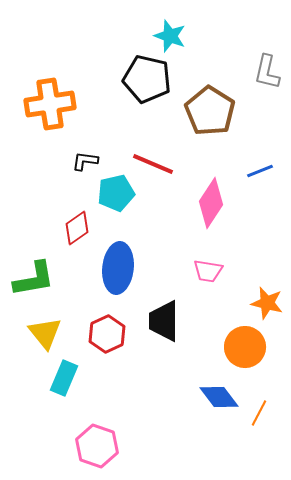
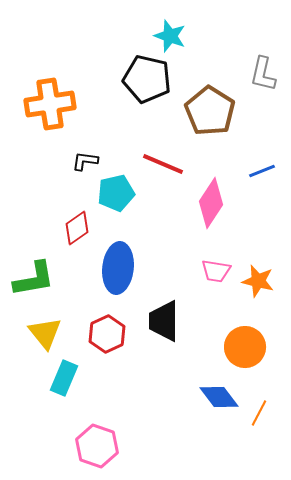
gray L-shape: moved 4 px left, 2 px down
red line: moved 10 px right
blue line: moved 2 px right
pink trapezoid: moved 8 px right
orange star: moved 9 px left, 22 px up
